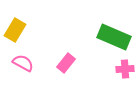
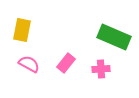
yellow rectangle: moved 7 px right; rotated 20 degrees counterclockwise
pink semicircle: moved 6 px right, 1 px down
pink cross: moved 24 px left
